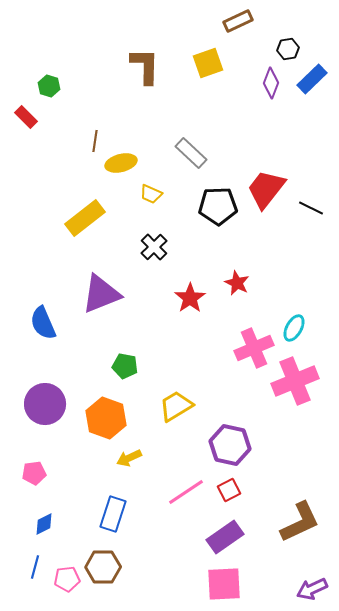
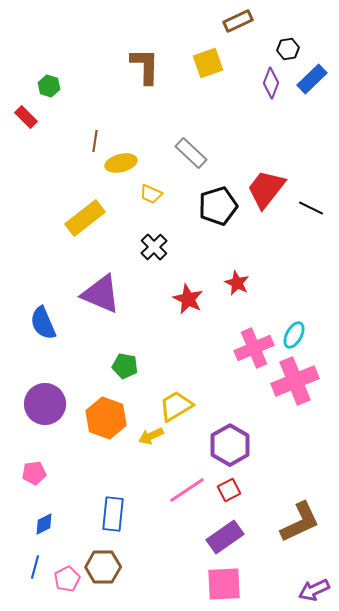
black pentagon at (218, 206): rotated 15 degrees counterclockwise
purple triangle at (101, 294): rotated 45 degrees clockwise
red star at (190, 298): moved 2 px left, 1 px down; rotated 12 degrees counterclockwise
cyan ellipse at (294, 328): moved 7 px down
purple hexagon at (230, 445): rotated 18 degrees clockwise
yellow arrow at (129, 458): moved 22 px right, 22 px up
pink line at (186, 492): moved 1 px right, 2 px up
blue rectangle at (113, 514): rotated 12 degrees counterclockwise
pink pentagon at (67, 579): rotated 20 degrees counterclockwise
purple arrow at (312, 589): moved 2 px right, 1 px down
